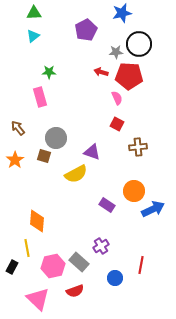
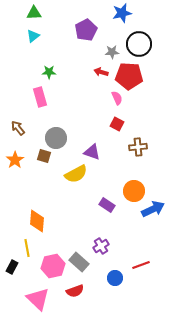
gray star: moved 4 px left
red line: rotated 60 degrees clockwise
